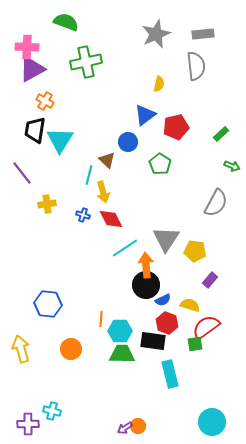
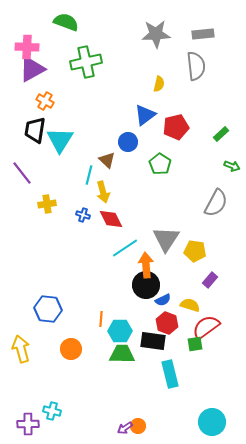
gray star at (156, 34): rotated 20 degrees clockwise
blue hexagon at (48, 304): moved 5 px down
